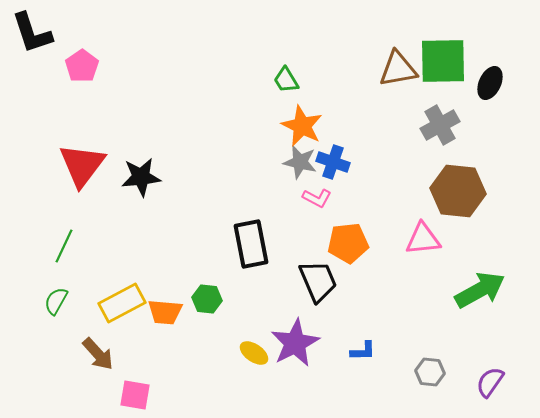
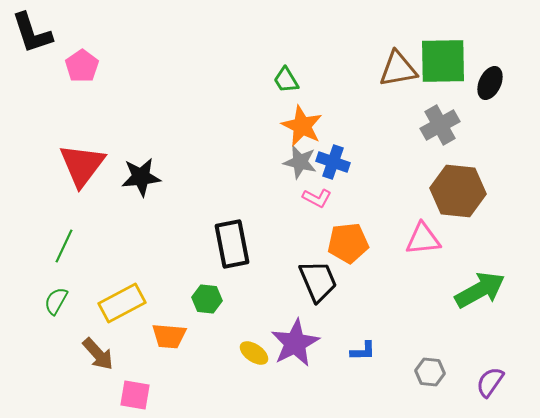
black rectangle: moved 19 px left
orange trapezoid: moved 4 px right, 24 px down
